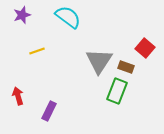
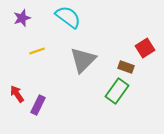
purple star: moved 3 px down
red square: rotated 18 degrees clockwise
gray triangle: moved 16 px left, 1 px up; rotated 12 degrees clockwise
green rectangle: rotated 15 degrees clockwise
red arrow: moved 1 px left, 2 px up; rotated 18 degrees counterclockwise
purple rectangle: moved 11 px left, 6 px up
